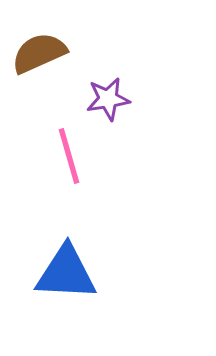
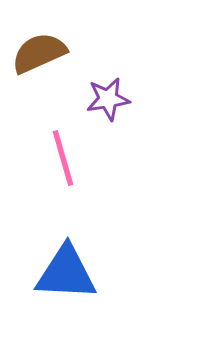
pink line: moved 6 px left, 2 px down
